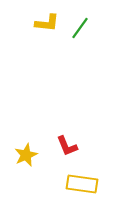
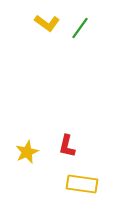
yellow L-shape: rotated 30 degrees clockwise
red L-shape: rotated 35 degrees clockwise
yellow star: moved 1 px right, 3 px up
